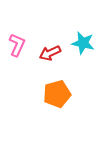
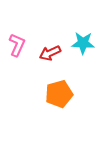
cyan star: rotated 10 degrees counterclockwise
orange pentagon: moved 2 px right
